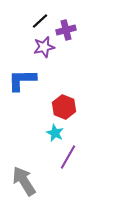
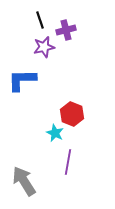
black line: moved 1 px up; rotated 66 degrees counterclockwise
red hexagon: moved 8 px right, 7 px down
purple line: moved 5 px down; rotated 20 degrees counterclockwise
